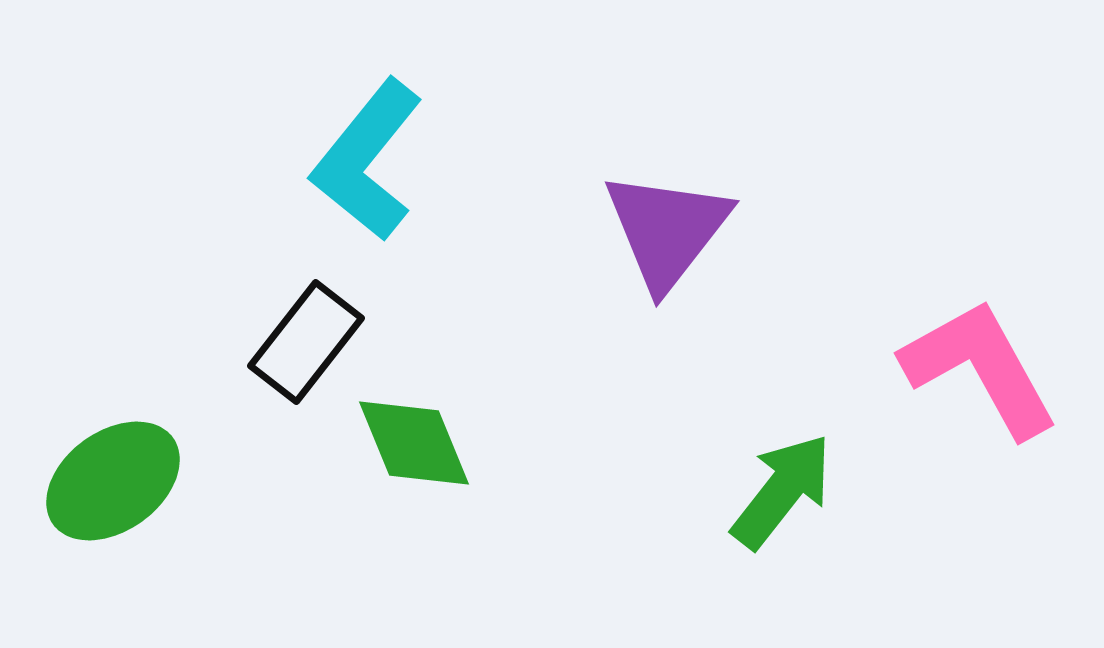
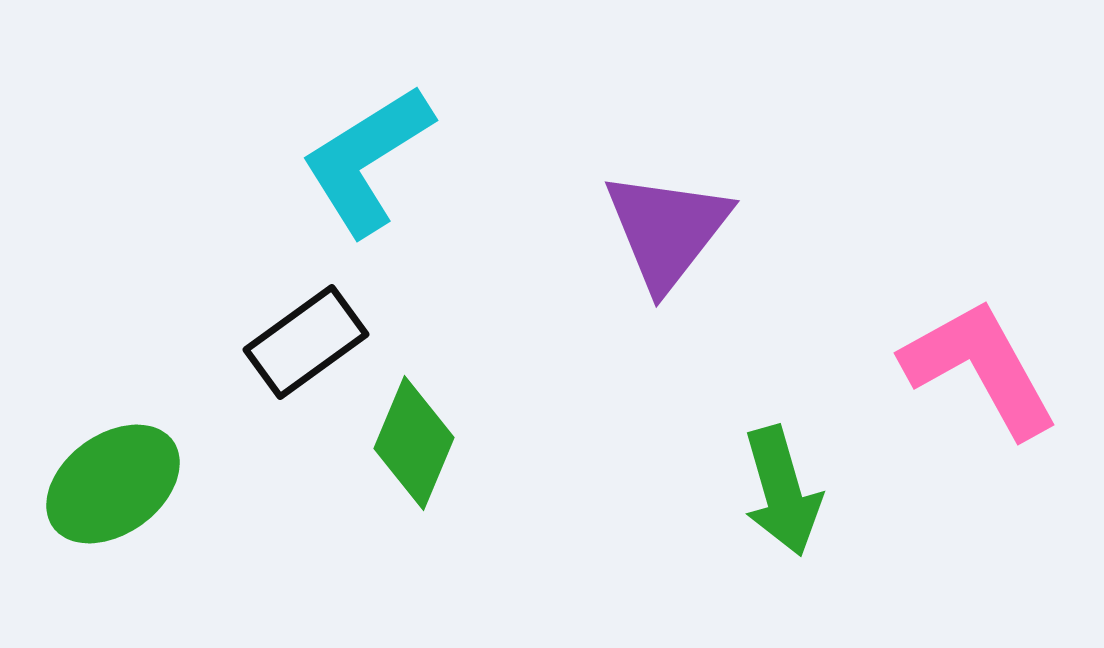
cyan L-shape: rotated 19 degrees clockwise
black rectangle: rotated 16 degrees clockwise
green diamond: rotated 45 degrees clockwise
green ellipse: moved 3 px down
green arrow: rotated 126 degrees clockwise
